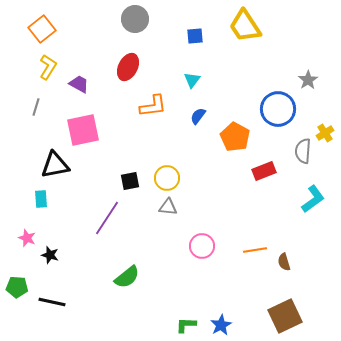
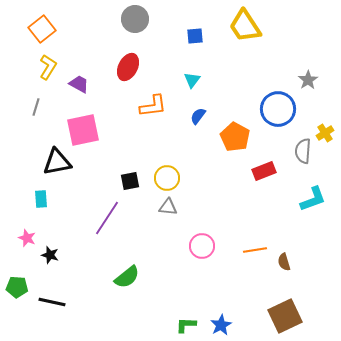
black triangle: moved 2 px right, 3 px up
cyan L-shape: rotated 16 degrees clockwise
